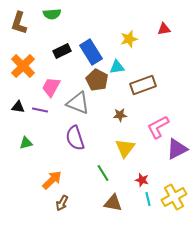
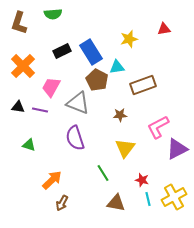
green semicircle: moved 1 px right
green triangle: moved 3 px right, 2 px down; rotated 32 degrees clockwise
brown triangle: moved 3 px right
